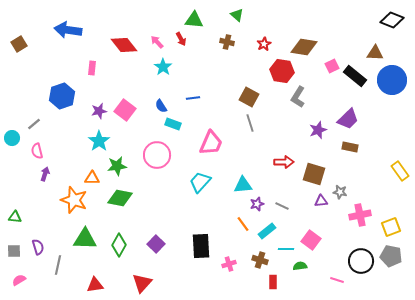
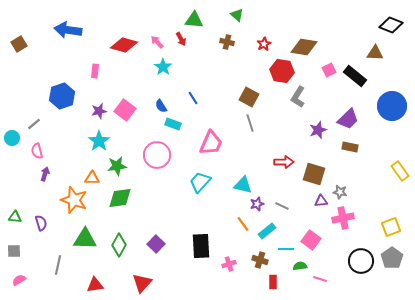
black diamond at (392, 20): moved 1 px left, 5 px down
red diamond at (124, 45): rotated 36 degrees counterclockwise
pink square at (332, 66): moved 3 px left, 4 px down
pink rectangle at (92, 68): moved 3 px right, 3 px down
blue circle at (392, 80): moved 26 px down
blue line at (193, 98): rotated 64 degrees clockwise
cyan triangle at (243, 185): rotated 18 degrees clockwise
green diamond at (120, 198): rotated 20 degrees counterclockwise
pink cross at (360, 215): moved 17 px left, 3 px down
purple semicircle at (38, 247): moved 3 px right, 24 px up
gray pentagon at (391, 256): moved 1 px right, 2 px down; rotated 25 degrees clockwise
pink line at (337, 280): moved 17 px left, 1 px up
